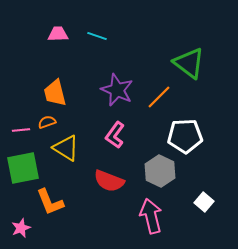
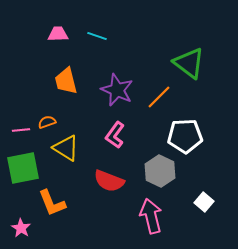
orange trapezoid: moved 11 px right, 12 px up
orange L-shape: moved 2 px right, 1 px down
pink star: rotated 18 degrees counterclockwise
